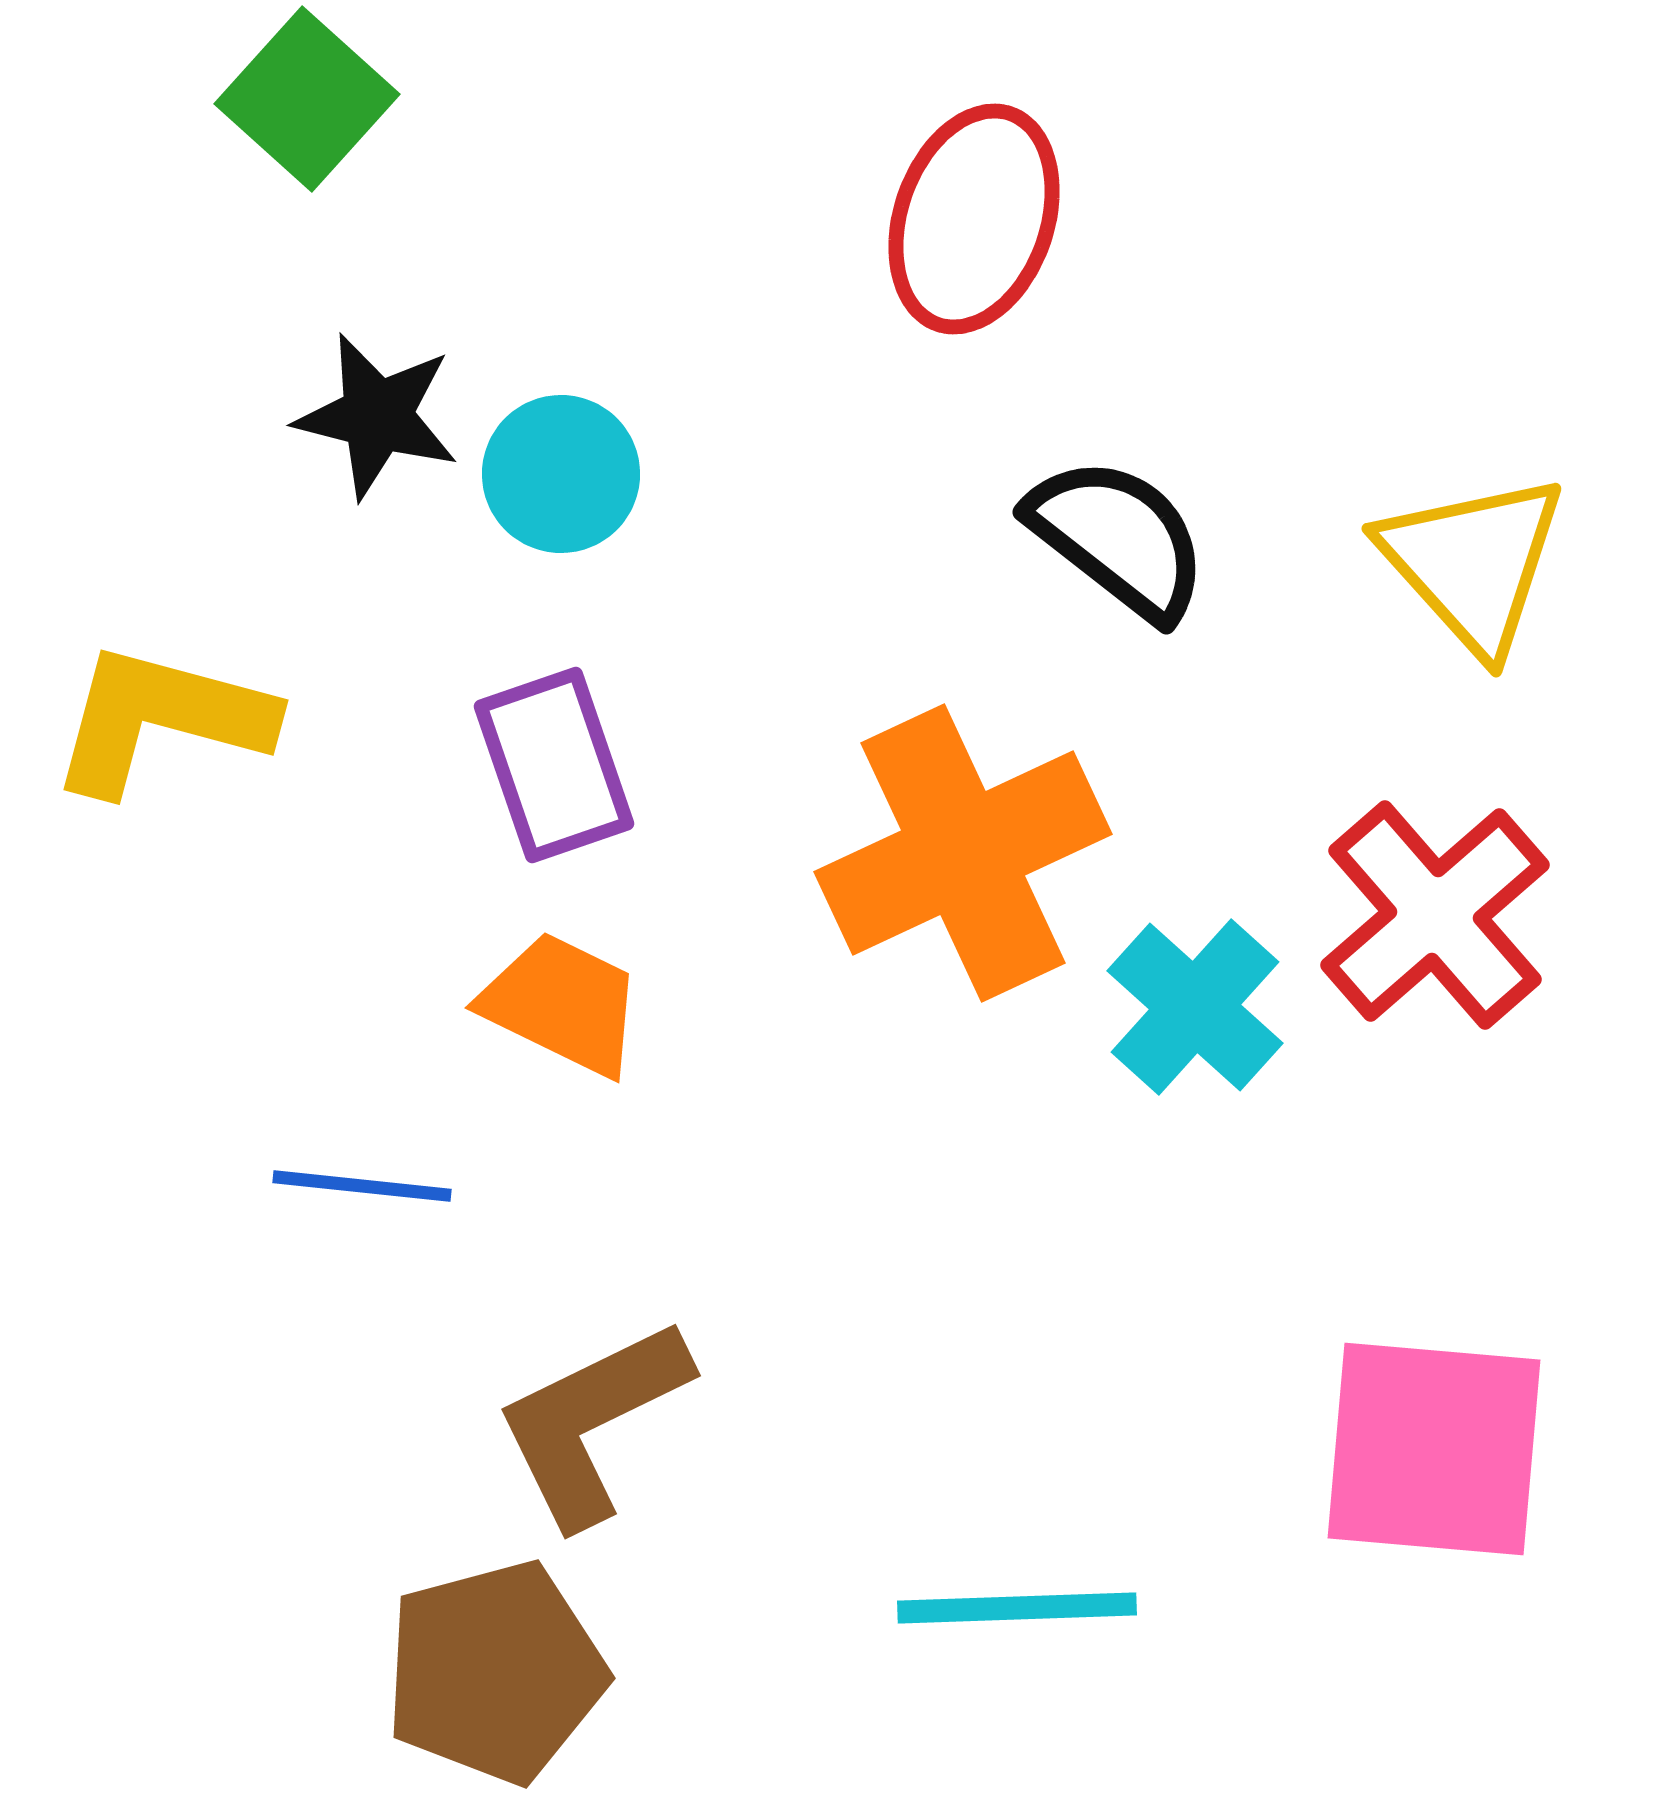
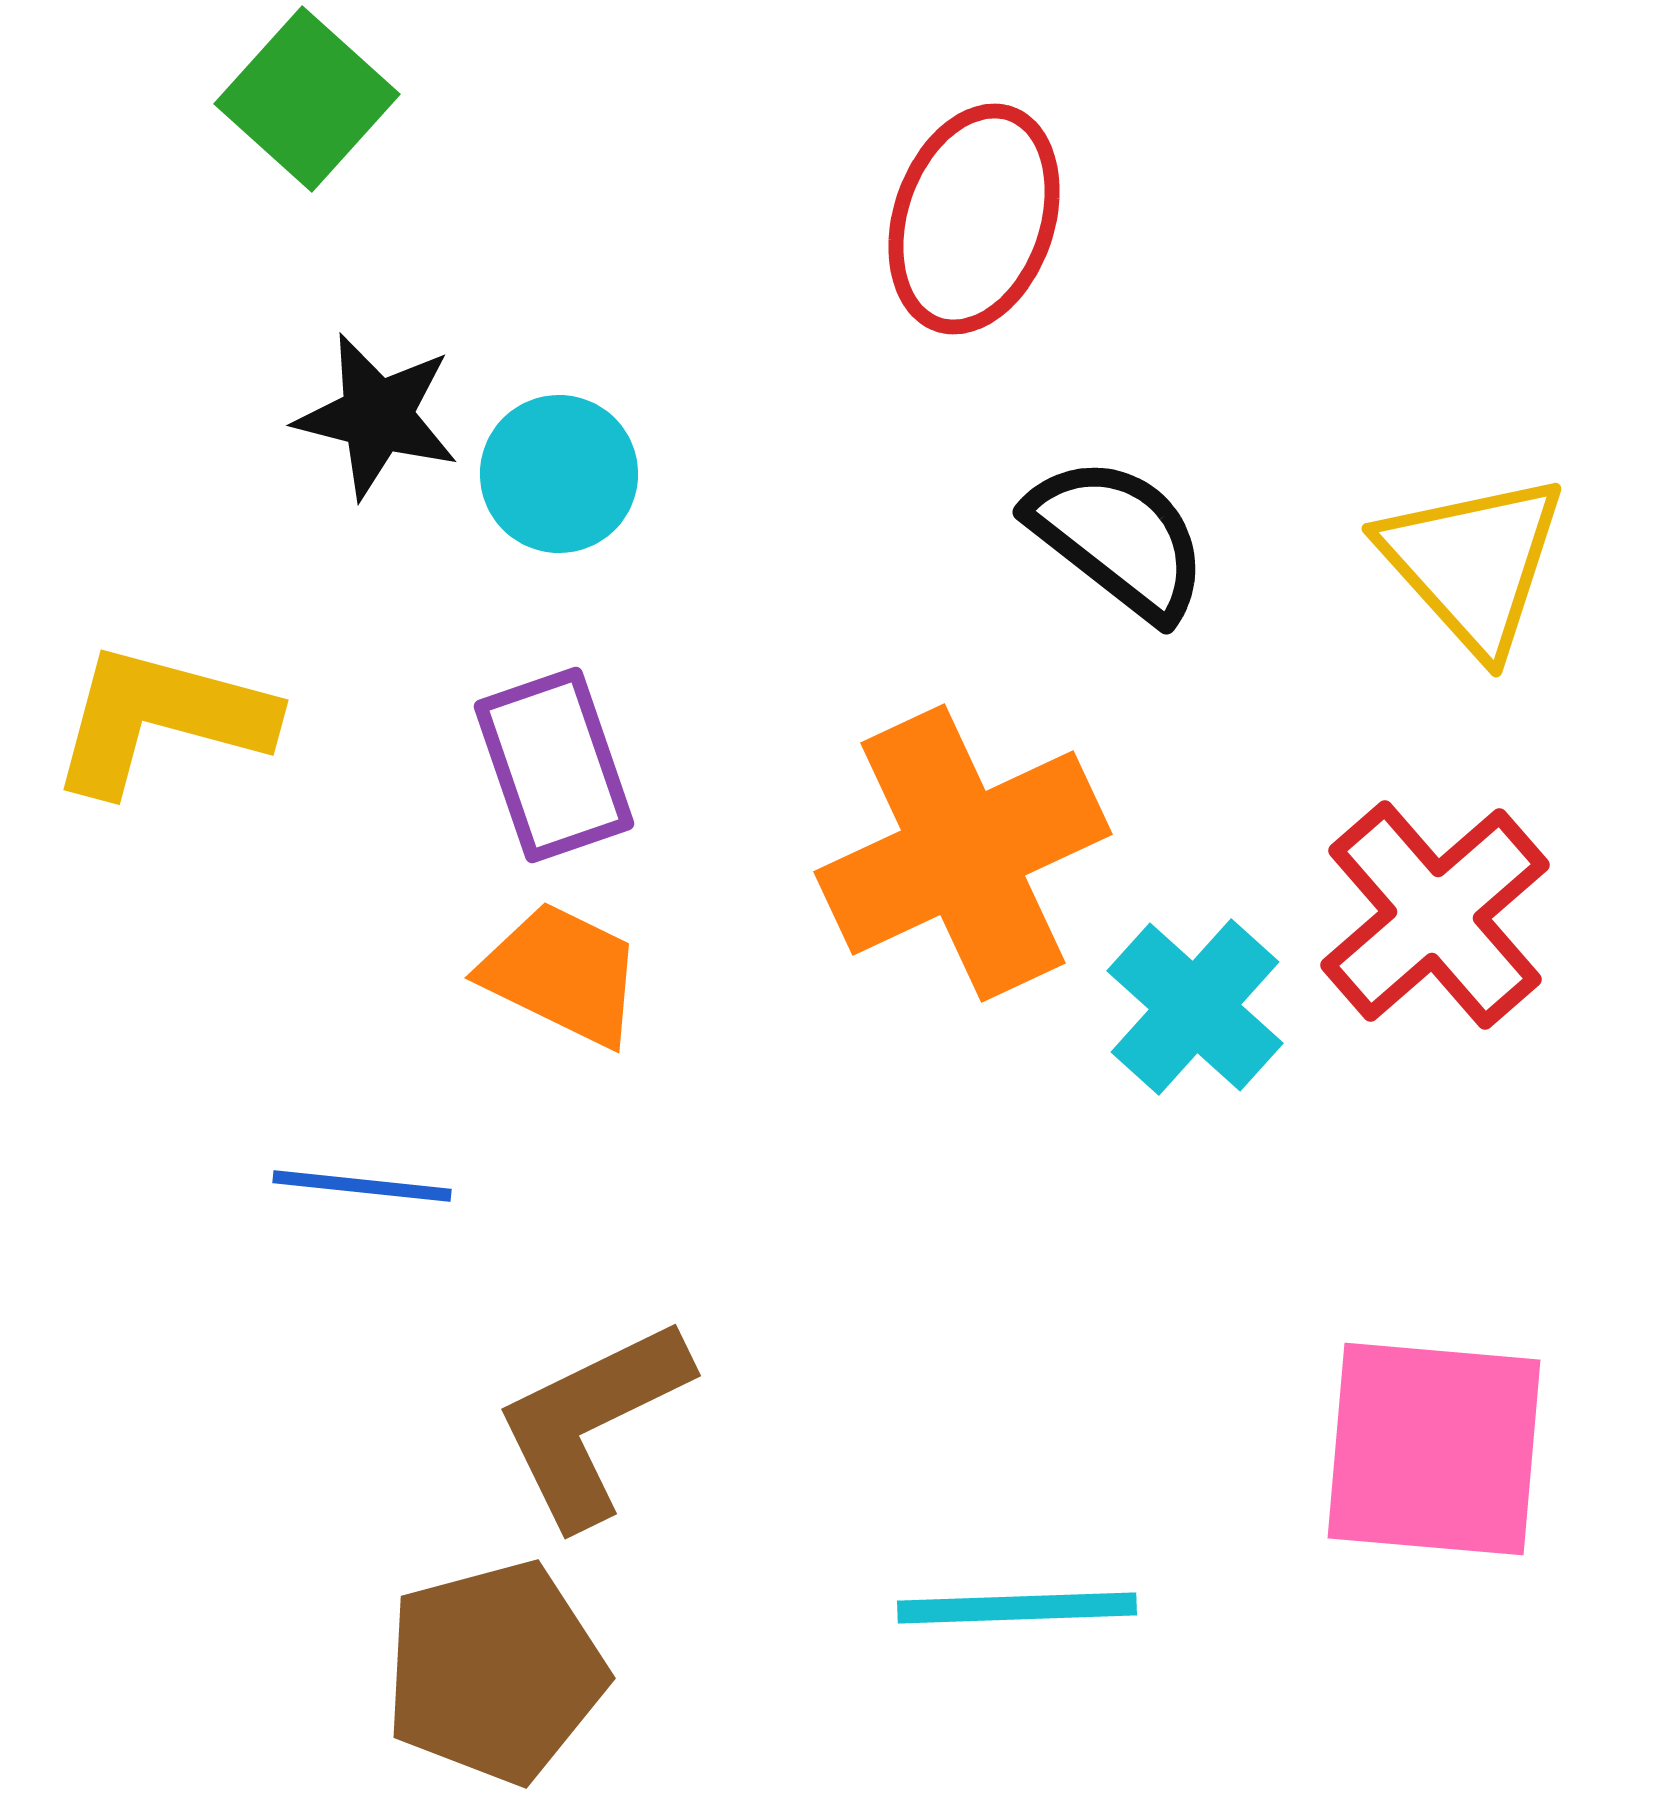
cyan circle: moved 2 px left
orange trapezoid: moved 30 px up
